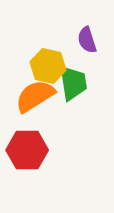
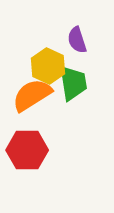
purple semicircle: moved 10 px left
yellow hexagon: rotated 12 degrees clockwise
orange semicircle: moved 3 px left, 1 px up
